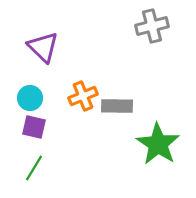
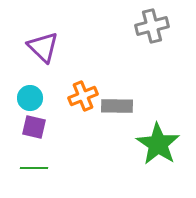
green line: rotated 60 degrees clockwise
